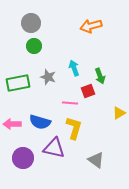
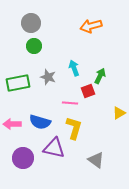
green arrow: rotated 133 degrees counterclockwise
